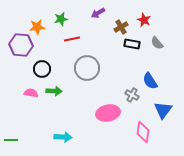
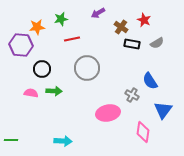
brown cross: rotated 24 degrees counterclockwise
gray semicircle: rotated 80 degrees counterclockwise
cyan arrow: moved 4 px down
